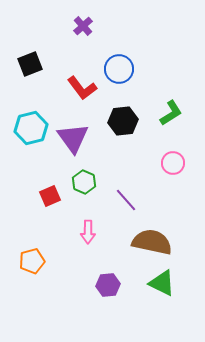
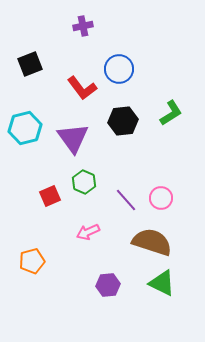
purple cross: rotated 30 degrees clockwise
cyan hexagon: moved 6 px left
pink circle: moved 12 px left, 35 px down
pink arrow: rotated 65 degrees clockwise
brown semicircle: rotated 6 degrees clockwise
